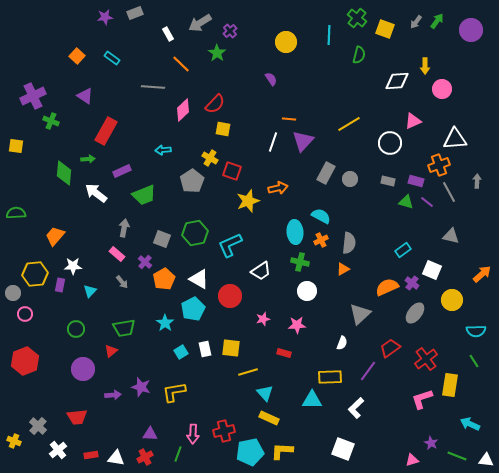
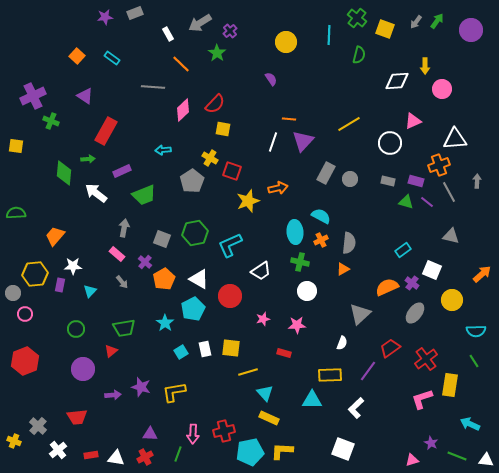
yellow rectangle at (330, 377): moved 2 px up
